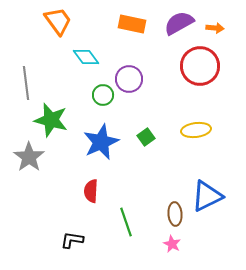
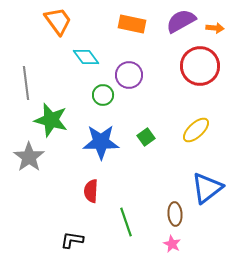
purple semicircle: moved 2 px right, 2 px up
purple circle: moved 4 px up
yellow ellipse: rotated 36 degrees counterclockwise
blue star: rotated 24 degrees clockwise
blue triangle: moved 8 px up; rotated 12 degrees counterclockwise
